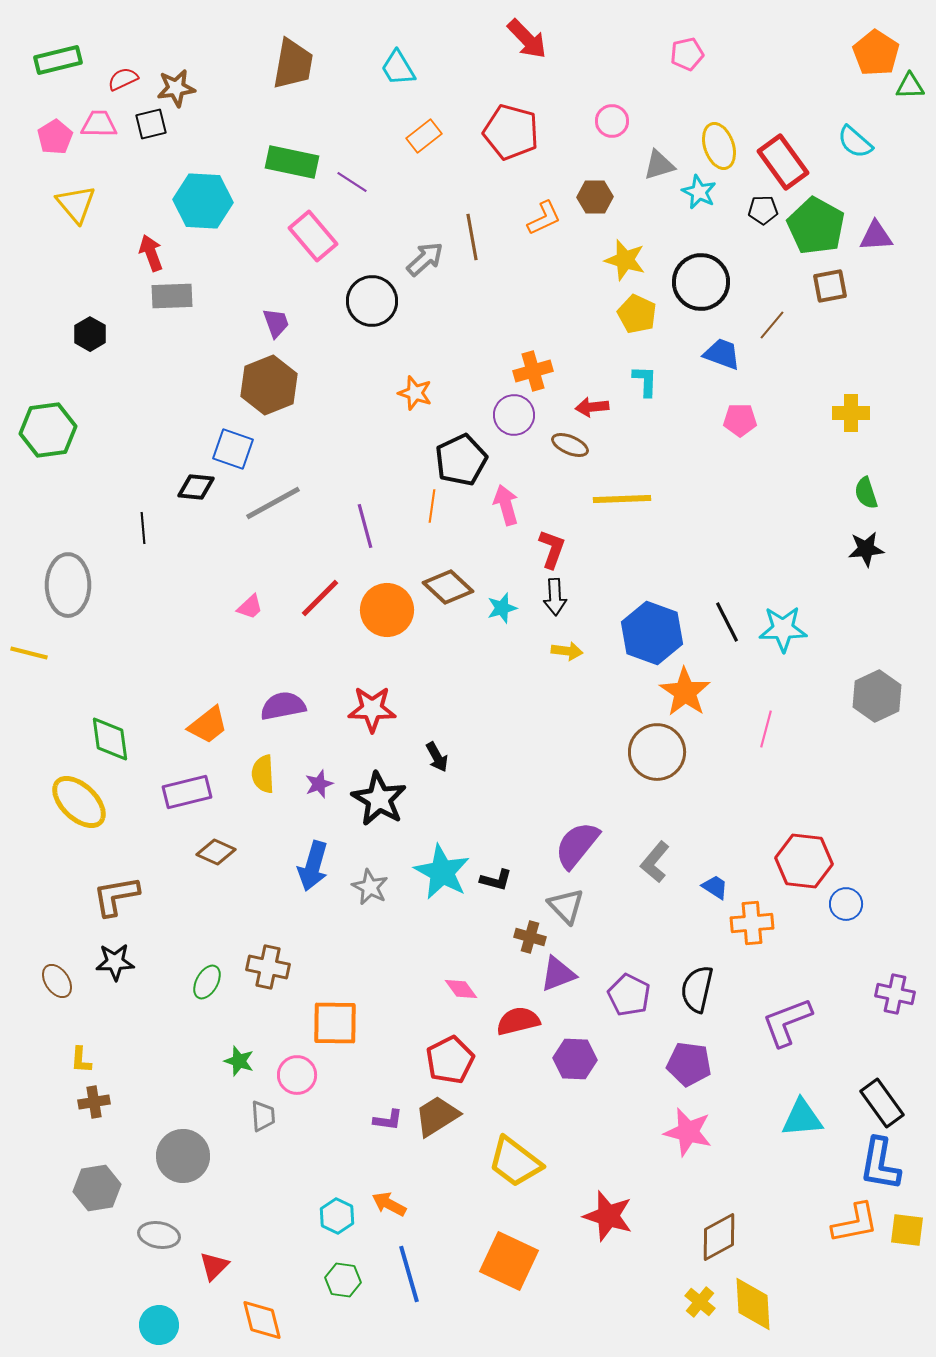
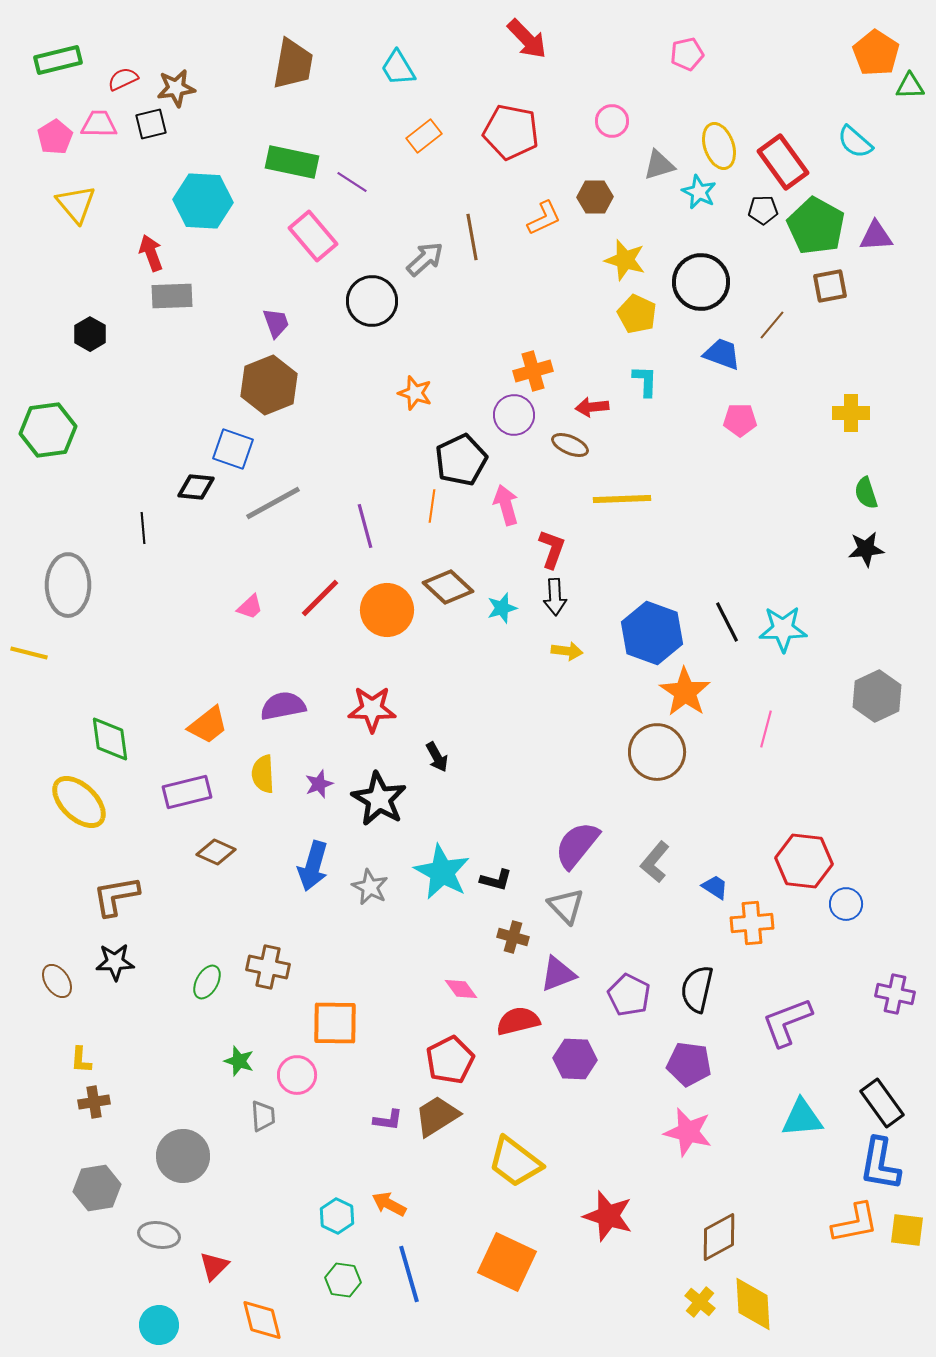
red pentagon at (511, 132): rotated 4 degrees counterclockwise
brown cross at (530, 937): moved 17 px left
orange square at (509, 1261): moved 2 px left, 1 px down
